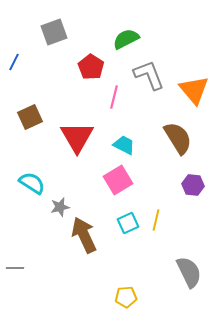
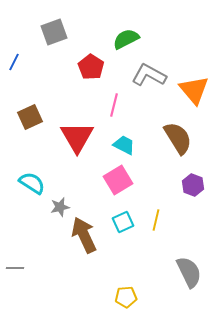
gray L-shape: rotated 40 degrees counterclockwise
pink line: moved 8 px down
purple hexagon: rotated 15 degrees clockwise
cyan square: moved 5 px left, 1 px up
